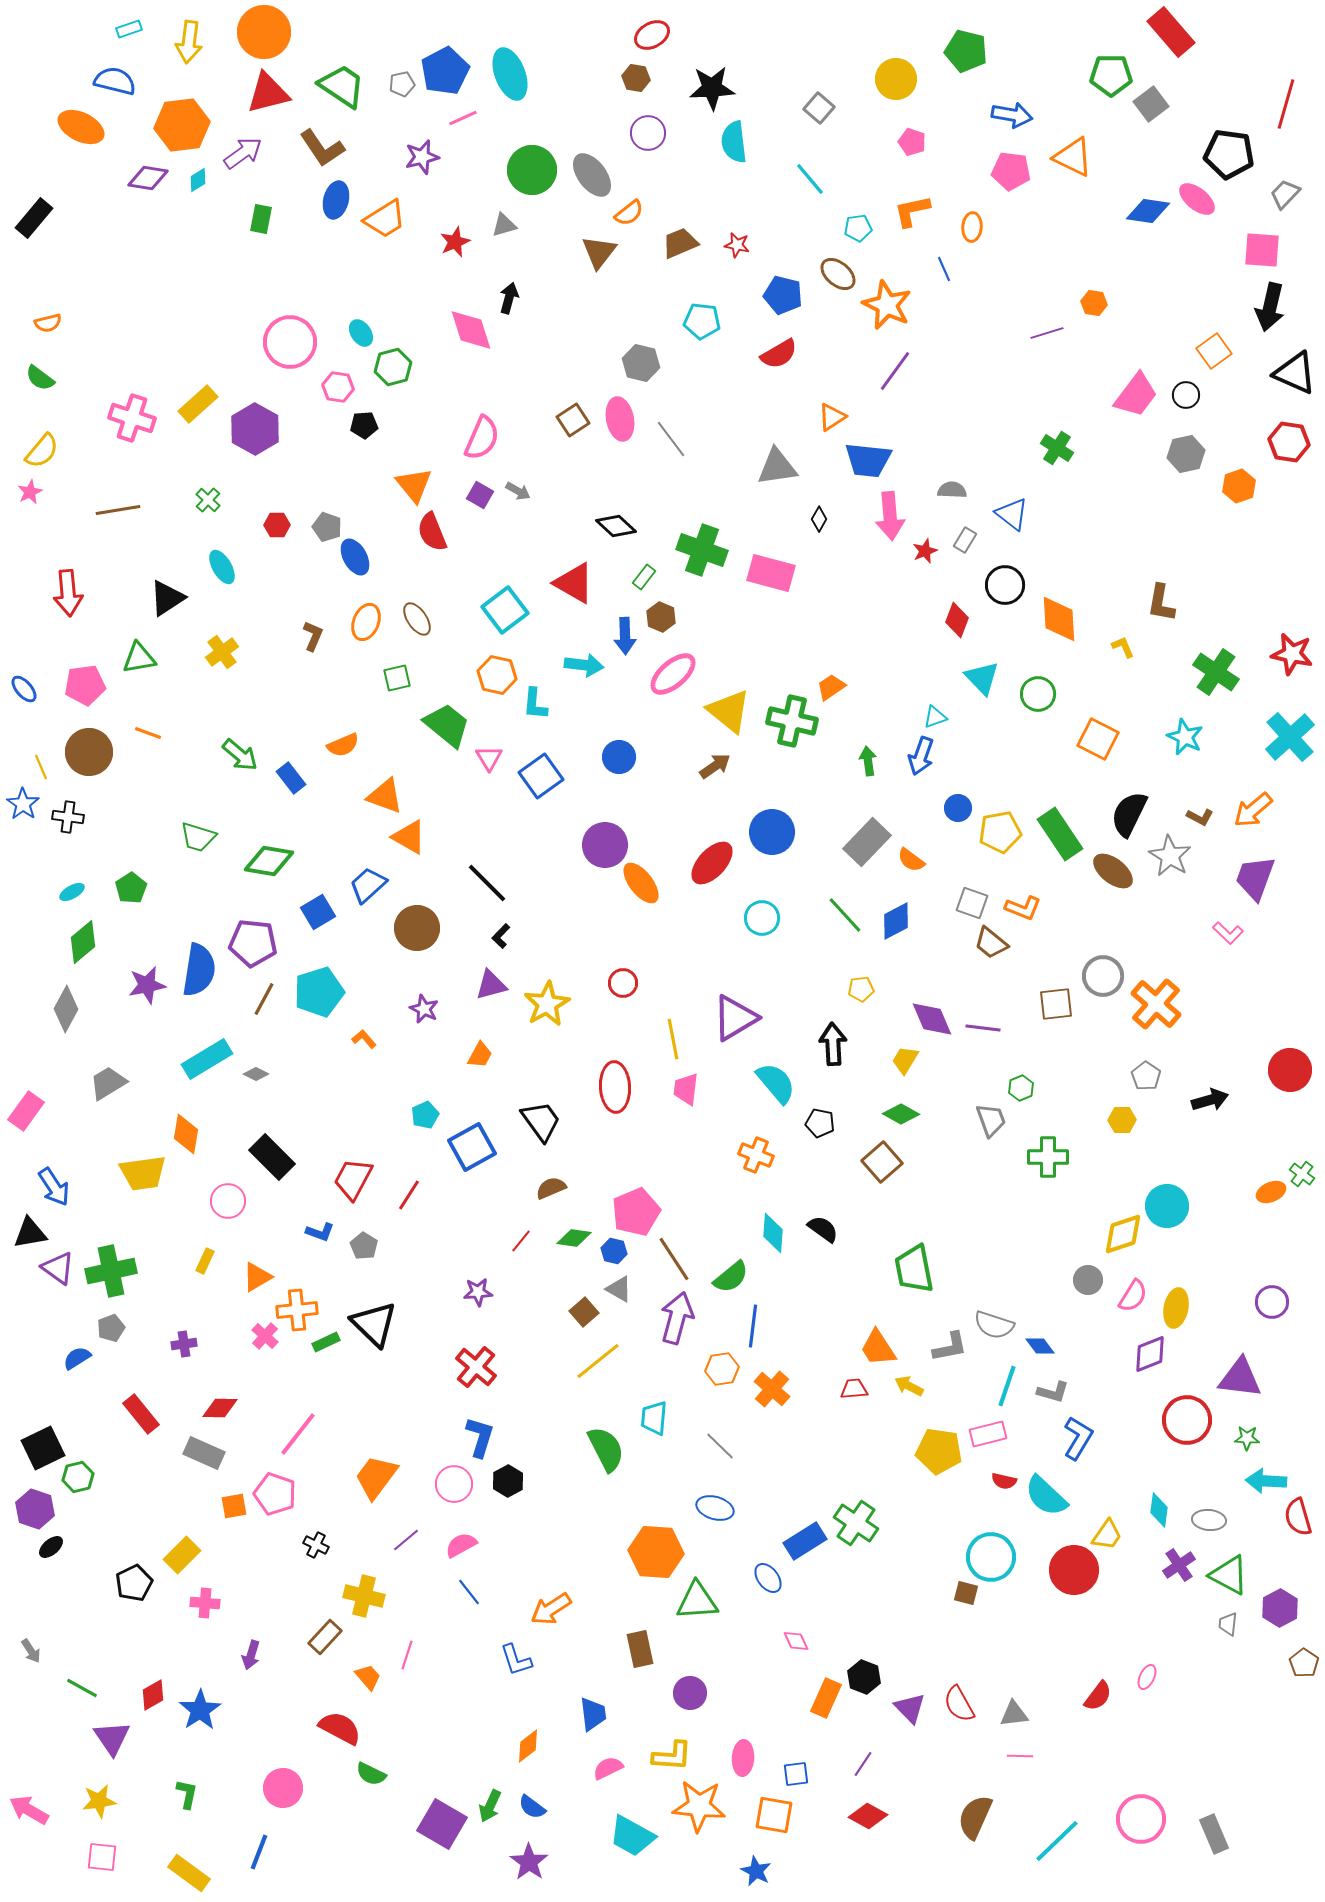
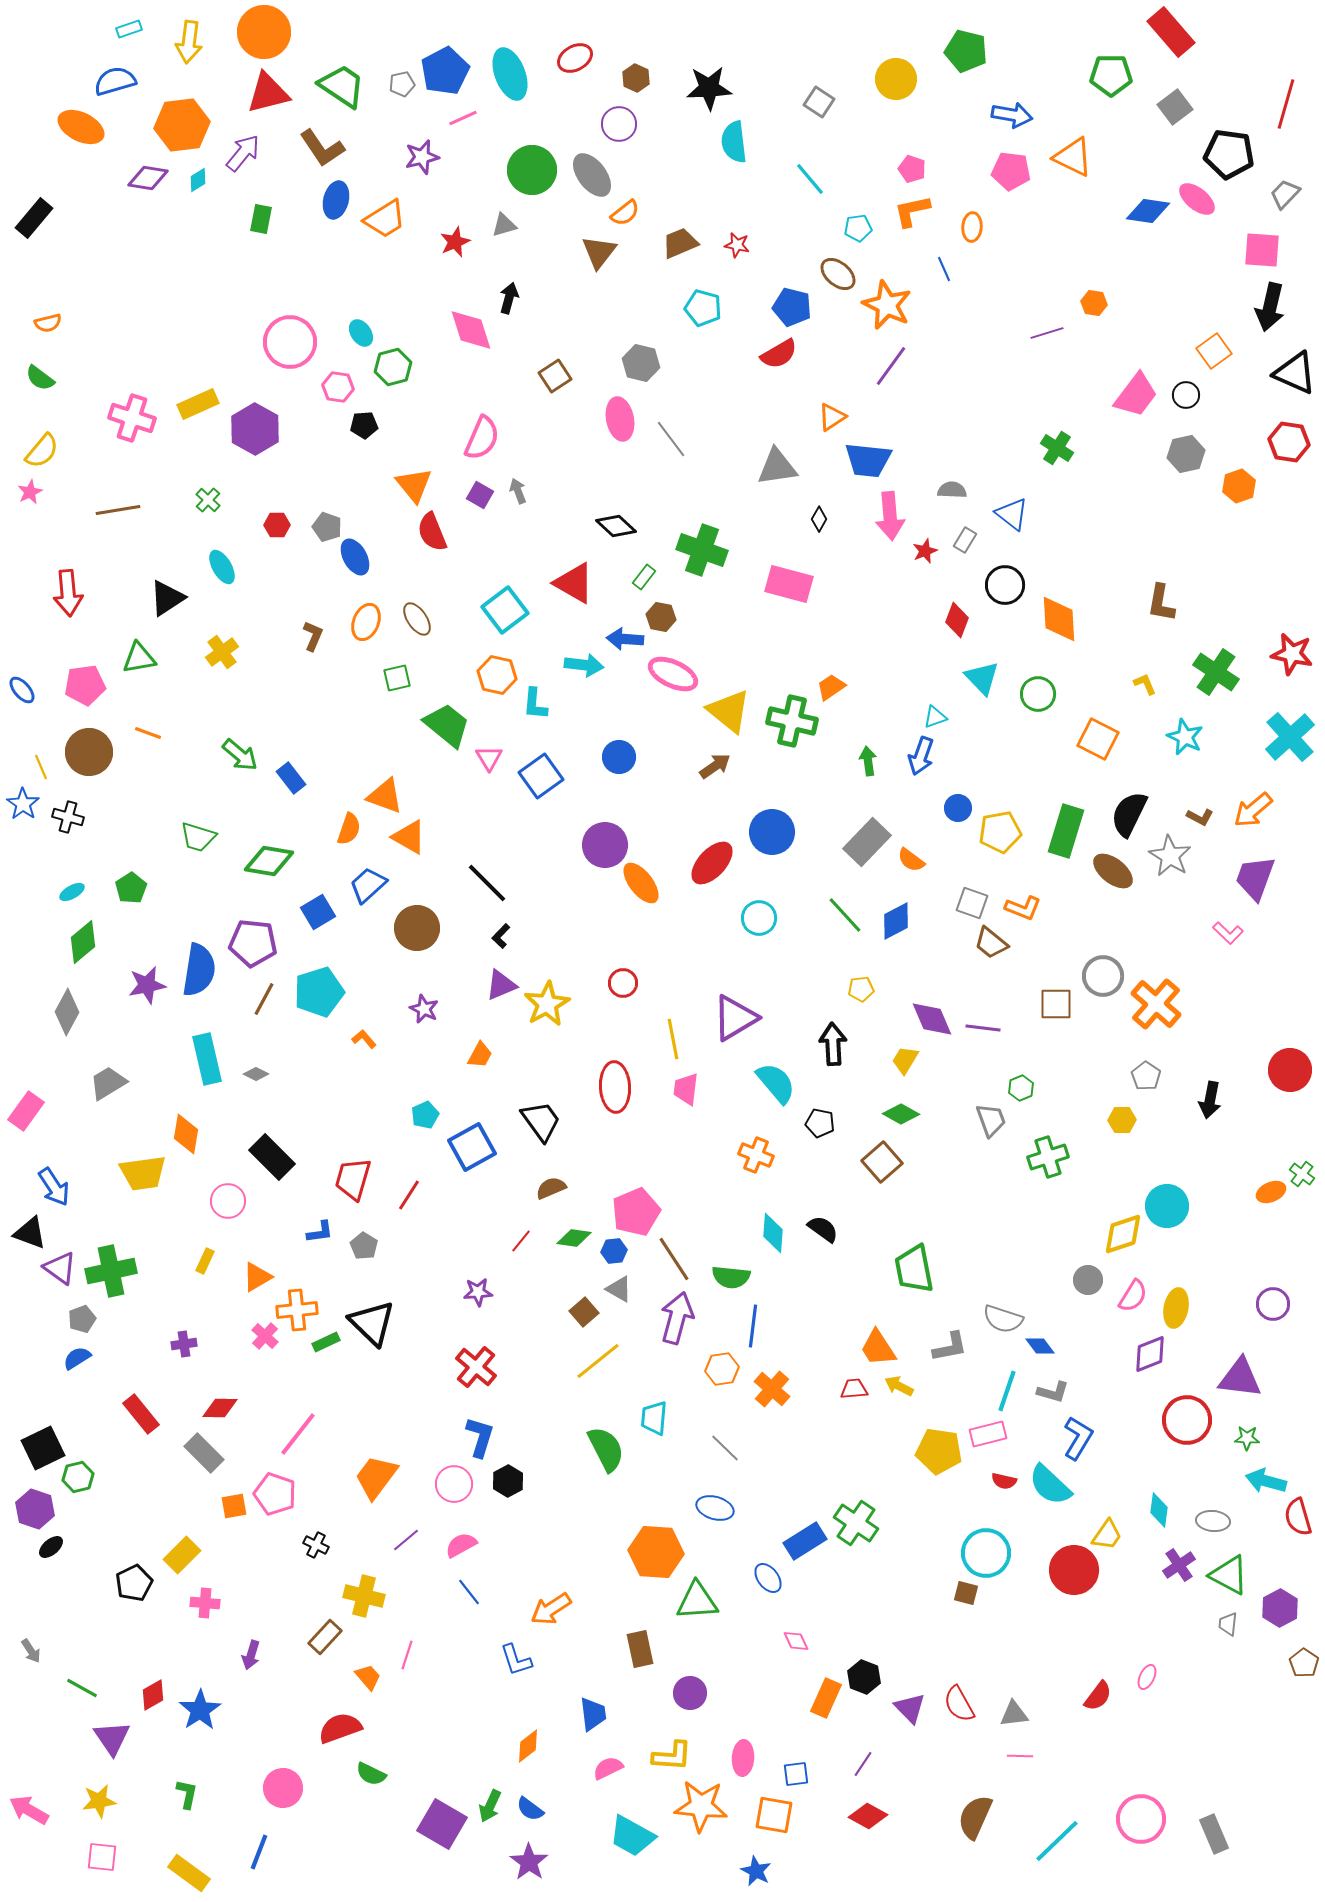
red ellipse at (652, 35): moved 77 px left, 23 px down
brown hexagon at (636, 78): rotated 16 degrees clockwise
blue semicircle at (115, 81): rotated 30 degrees counterclockwise
black star at (712, 88): moved 3 px left
gray square at (1151, 104): moved 24 px right, 3 px down
gray square at (819, 108): moved 6 px up; rotated 8 degrees counterclockwise
purple circle at (648, 133): moved 29 px left, 9 px up
pink pentagon at (912, 142): moved 27 px down
purple arrow at (243, 153): rotated 15 degrees counterclockwise
orange semicircle at (629, 213): moved 4 px left
blue pentagon at (783, 295): moved 9 px right, 12 px down
cyan pentagon at (702, 321): moved 1 px right, 13 px up; rotated 9 degrees clockwise
purple line at (895, 371): moved 4 px left, 5 px up
yellow rectangle at (198, 404): rotated 18 degrees clockwise
brown square at (573, 420): moved 18 px left, 44 px up
gray arrow at (518, 491): rotated 140 degrees counterclockwise
pink rectangle at (771, 573): moved 18 px right, 11 px down
brown hexagon at (661, 617): rotated 12 degrees counterclockwise
blue arrow at (625, 636): moved 3 px down; rotated 96 degrees clockwise
yellow L-shape at (1123, 647): moved 22 px right, 37 px down
pink ellipse at (673, 674): rotated 66 degrees clockwise
blue ellipse at (24, 689): moved 2 px left, 1 px down
orange semicircle at (343, 745): moved 6 px right, 84 px down; rotated 48 degrees counterclockwise
black cross at (68, 817): rotated 8 degrees clockwise
green rectangle at (1060, 834): moved 6 px right, 3 px up; rotated 51 degrees clockwise
cyan circle at (762, 918): moved 3 px left
purple triangle at (491, 985): moved 10 px right; rotated 8 degrees counterclockwise
brown square at (1056, 1004): rotated 6 degrees clockwise
gray diamond at (66, 1009): moved 1 px right, 3 px down
cyan rectangle at (207, 1059): rotated 72 degrees counterclockwise
black arrow at (1210, 1100): rotated 117 degrees clockwise
green cross at (1048, 1157): rotated 18 degrees counterclockwise
red trapezoid at (353, 1179): rotated 12 degrees counterclockwise
blue L-shape at (320, 1232): rotated 28 degrees counterclockwise
black triangle at (30, 1233): rotated 30 degrees clockwise
blue hexagon at (614, 1251): rotated 20 degrees counterclockwise
purple triangle at (58, 1268): moved 2 px right
green semicircle at (731, 1277): rotated 45 degrees clockwise
purple circle at (1272, 1302): moved 1 px right, 2 px down
black triangle at (374, 1324): moved 2 px left, 1 px up
gray semicircle at (994, 1325): moved 9 px right, 6 px up
gray pentagon at (111, 1328): moved 29 px left, 9 px up
yellow arrow at (909, 1386): moved 10 px left
cyan line at (1007, 1386): moved 5 px down
gray line at (720, 1446): moved 5 px right, 2 px down
gray rectangle at (204, 1453): rotated 21 degrees clockwise
cyan arrow at (1266, 1481): rotated 12 degrees clockwise
cyan semicircle at (1046, 1496): moved 4 px right, 11 px up
gray ellipse at (1209, 1520): moved 4 px right, 1 px down
cyan circle at (991, 1557): moved 5 px left, 4 px up
red semicircle at (340, 1728): rotated 48 degrees counterclockwise
orange star at (699, 1806): moved 2 px right
blue semicircle at (532, 1807): moved 2 px left, 2 px down
